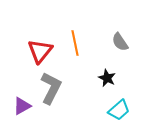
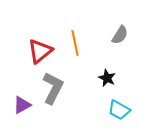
gray semicircle: moved 7 px up; rotated 114 degrees counterclockwise
red triangle: rotated 12 degrees clockwise
gray L-shape: moved 2 px right
purple triangle: moved 1 px up
cyan trapezoid: rotated 70 degrees clockwise
